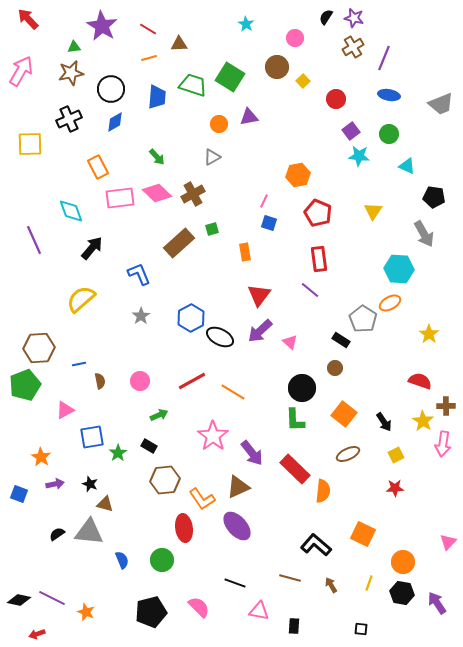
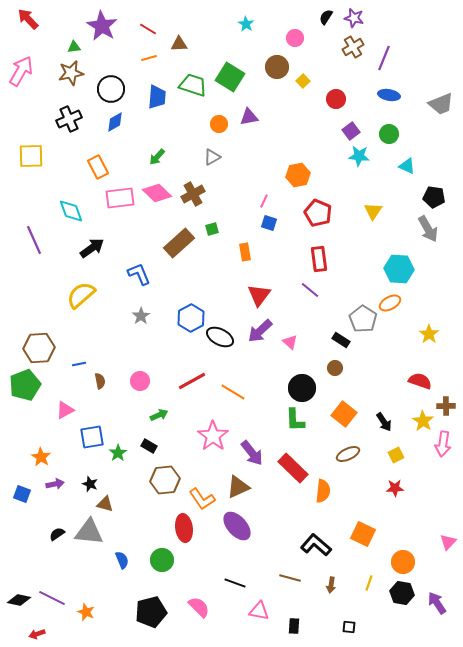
yellow square at (30, 144): moved 1 px right, 12 px down
green arrow at (157, 157): rotated 84 degrees clockwise
gray arrow at (424, 234): moved 4 px right, 5 px up
black arrow at (92, 248): rotated 15 degrees clockwise
yellow semicircle at (81, 299): moved 4 px up
red rectangle at (295, 469): moved 2 px left, 1 px up
blue square at (19, 494): moved 3 px right
brown arrow at (331, 585): rotated 140 degrees counterclockwise
black square at (361, 629): moved 12 px left, 2 px up
